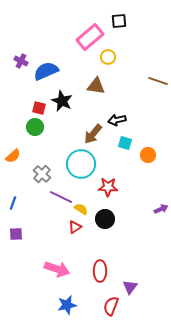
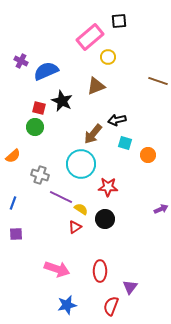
brown triangle: rotated 30 degrees counterclockwise
gray cross: moved 2 px left, 1 px down; rotated 24 degrees counterclockwise
